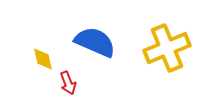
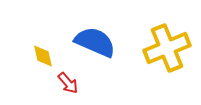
yellow diamond: moved 3 px up
red arrow: rotated 20 degrees counterclockwise
